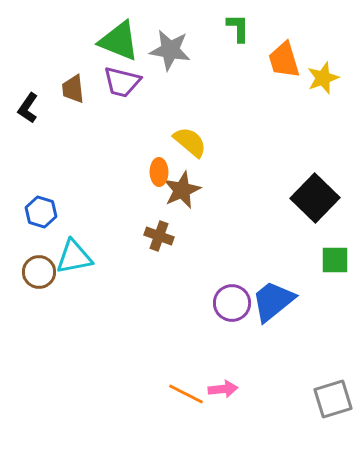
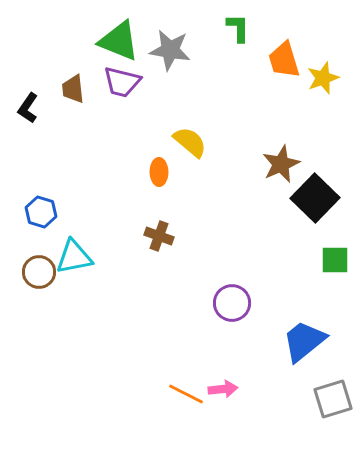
brown star: moved 99 px right, 26 px up
blue trapezoid: moved 31 px right, 40 px down
